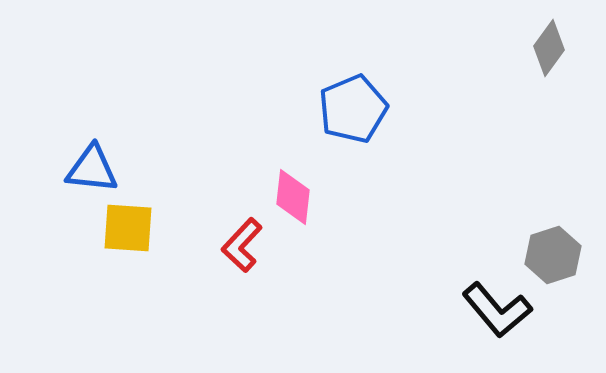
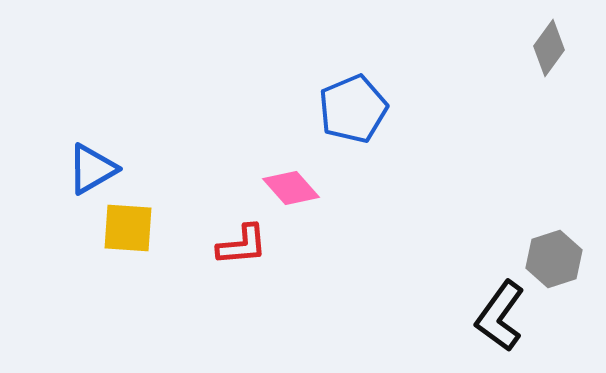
blue triangle: rotated 36 degrees counterclockwise
pink diamond: moved 2 px left, 9 px up; rotated 48 degrees counterclockwise
red L-shape: rotated 138 degrees counterclockwise
gray hexagon: moved 1 px right, 4 px down
black L-shape: moved 3 px right, 6 px down; rotated 76 degrees clockwise
